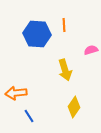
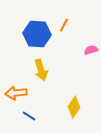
orange line: rotated 32 degrees clockwise
yellow arrow: moved 24 px left
blue line: rotated 24 degrees counterclockwise
